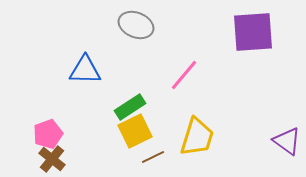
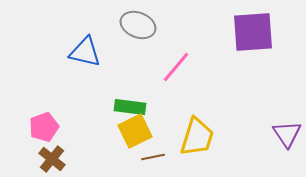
gray ellipse: moved 2 px right
blue triangle: moved 18 px up; rotated 12 degrees clockwise
pink line: moved 8 px left, 8 px up
green rectangle: rotated 40 degrees clockwise
pink pentagon: moved 4 px left, 7 px up
purple triangle: moved 7 px up; rotated 20 degrees clockwise
brown line: rotated 15 degrees clockwise
